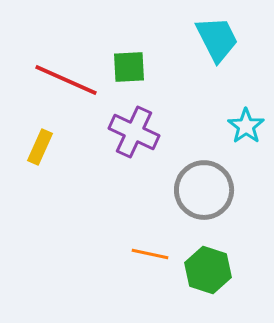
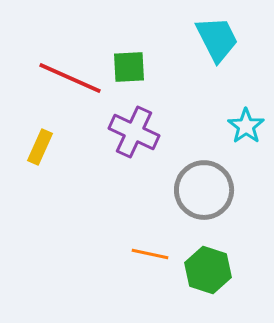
red line: moved 4 px right, 2 px up
